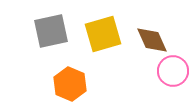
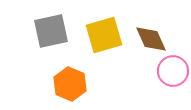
yellow square: moved 1 px right, 1 px down
brown diamond: moved 1 px left, 1 px up
